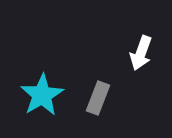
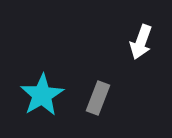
white arrow: moved 11 px up
